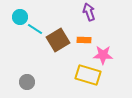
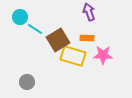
orange rectangle: moved 3 px right, 2 px up
yellow rectangle: moved 15 px left, 19 px up
